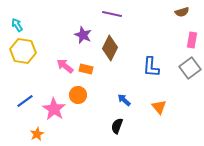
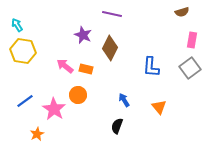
blue arrow: rotated 16 degrees clockwise
